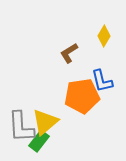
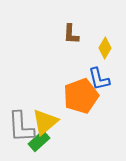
yellow diamond: moved 1 px right, 12 px down
brown L-shape: moved 2 px right, 19 px up; rotated 55 degrees counterclockwise
blue L-shape: moved 3 px left, 2 px up
orange pentagon: moved 1 px left; rotated 12 degrees counterclockwise
green rectangle: rotated 10 degrees clockwise
